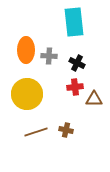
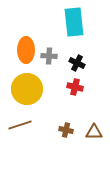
red cross: rotated 21 degrees clockwise
yellow circle: moved 5 px up
brown triangle: moved 33 px down
brown line: moved 16 px left, 7 px up
